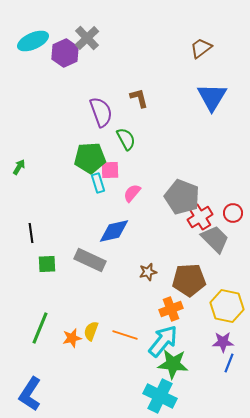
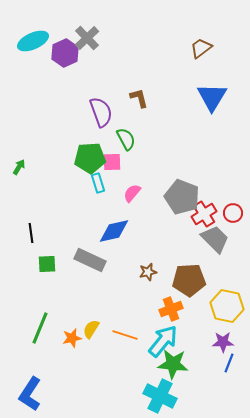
pink square: moved 2 px right, 8 px up
red cross: moved 4 px right, 3 px up
yellow semicircle: moved 2 px up; rotated 12 degrees clockwise
